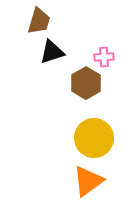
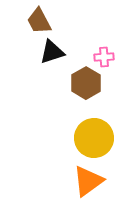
brown trapezoid: rotated 136 degrees clockwise
